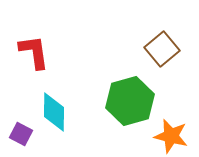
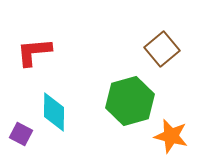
red L-shape: rotated 87 degrees counterclockwise
